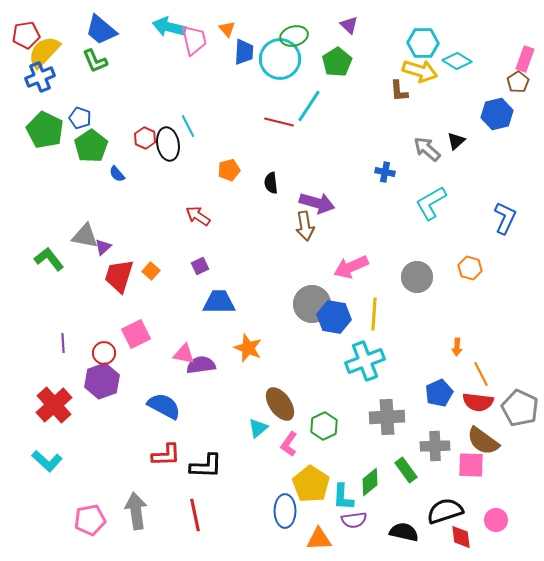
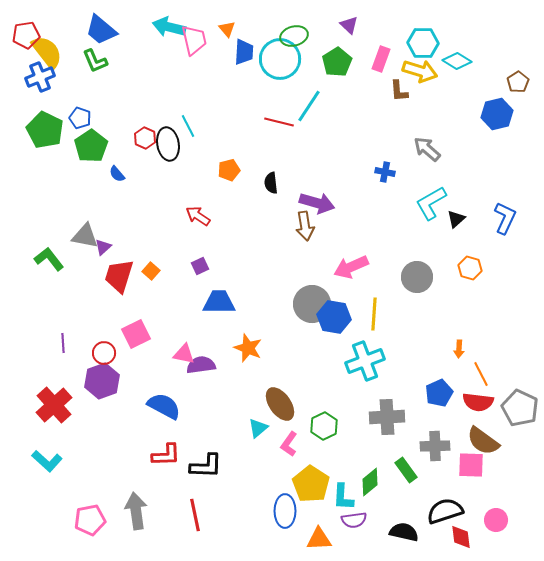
yellow semicircle at (44, 52): moved 3 px right; rotated 99 degrees clockwise
pink rectangle at (525, 59): moved 144 px left
black triangle at (456, 141): moved 78 px down
orange arrow at (457, 347): moved 2 px right, 2 px down
